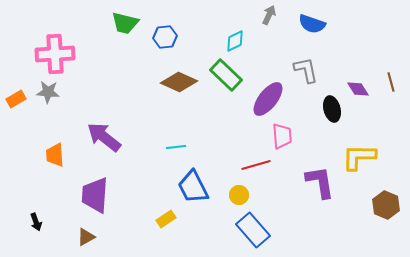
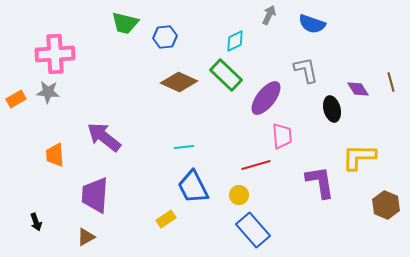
purple ellipse: moved 2 px left, 1 px up
cyan line: moved 8 px right
